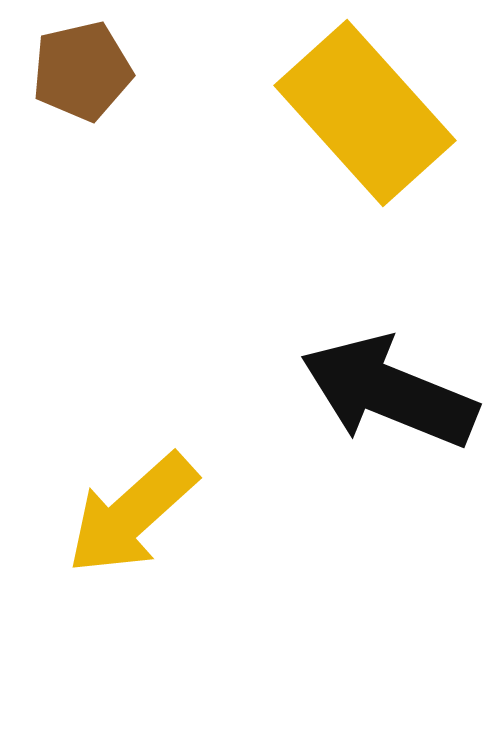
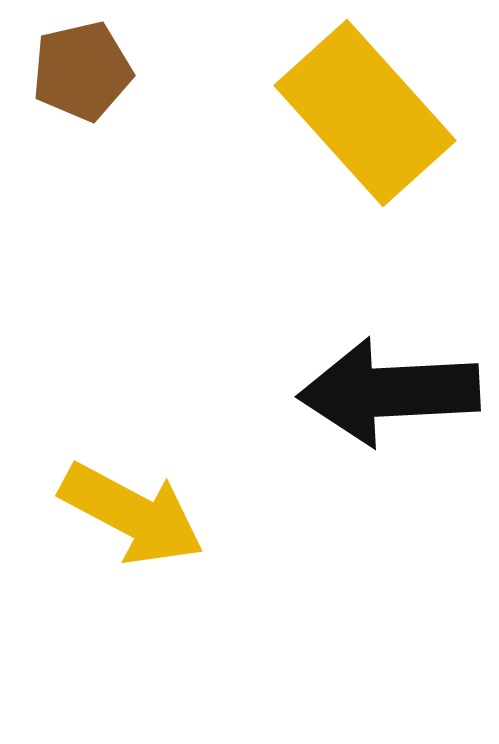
black arrow: rotated 25 degrees counterclockwise
yellow arrow: rotated 110 degrees counterclockwise
